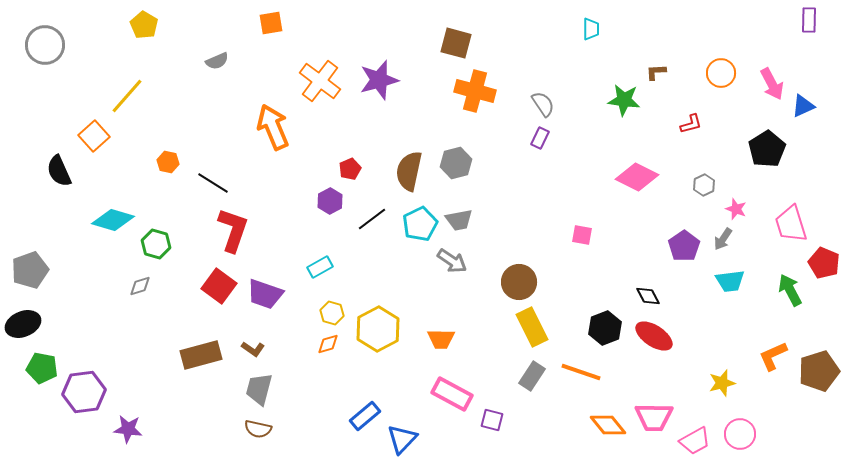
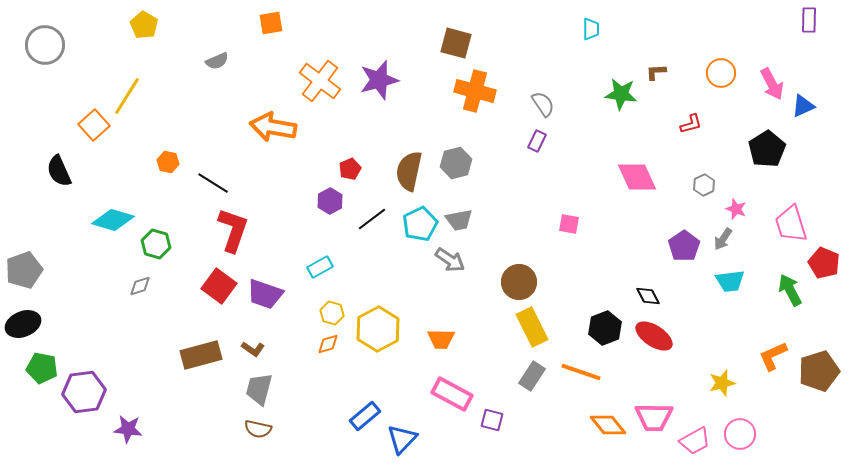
yellow line at (127, 96): rotated 9 degrees counterclockwise
green star at (624, 100): moved 3 px left, 6 px up
orange arrow at (273, 127): rotated 57 degrees counterclockwise
orange square at (94, 136): moved 11 px up
purple rectangle at (540, 138): moved 3 px left, 3 px down
pink diamond at (637, 177): rotated 39 degrees clockwise
pink square at (582, 235): moved 13 px left, 11 px up
gray arrow at (452, 261): moved 2 px left, 1 px up
gray pentagon at (30, 270): moved 6 px left
